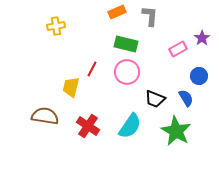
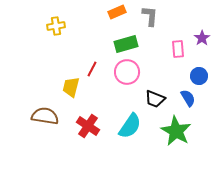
green rectangle: rotated 30 degrees counterclockwise
pink rectangle: rotated 66 degrees counterclockwise
blue semicircle: moved 2 px right
